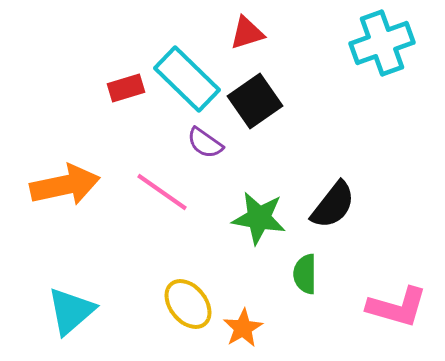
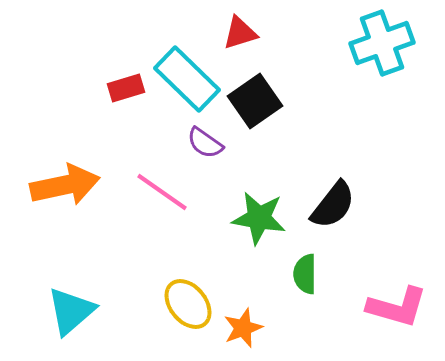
red triangle: moved 7 px left
orange star: rotated 9 degrees clockwise
